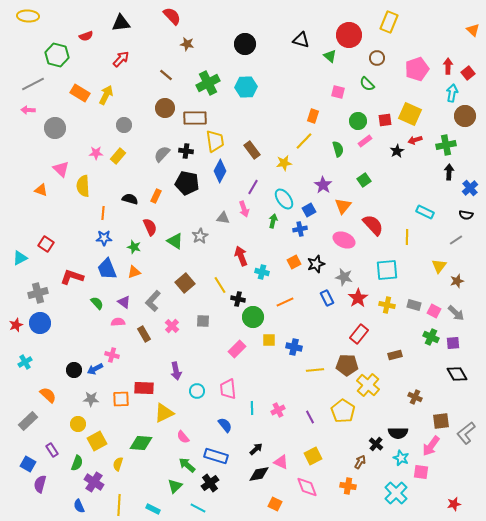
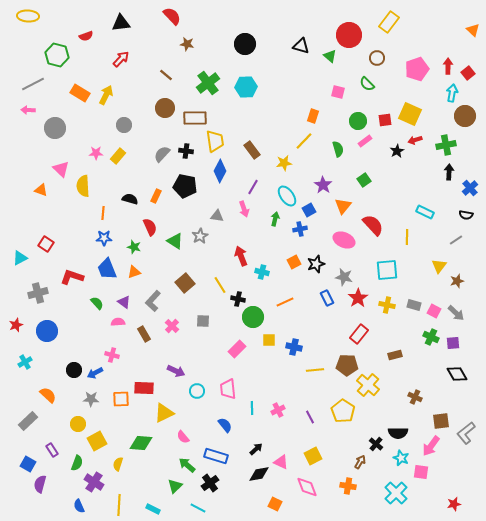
yellow rectangle at (389, 22): rotated 15 degrees clockwise
black triangle at (301, 40): moved 6 px down
green cross at (208, 83): rotated 10 degrees counterclockwise
black pentagon at (187, 183): moved 2 px left, 3 px down
cyan ellipse at (284, 199): moved 3 px right, 3 px up
gray triangle at (223, 218): moved 6 px left, 2 px up
green arrow at (273, 221): moved 2 px right, 2 px up
blue circle at (40, 323): moved 7 px right, 8 px down
blue arrow at (95, 369): moved 4 px down
purple arrow at (176, 371): rotated 54 degrees counterclockwise
